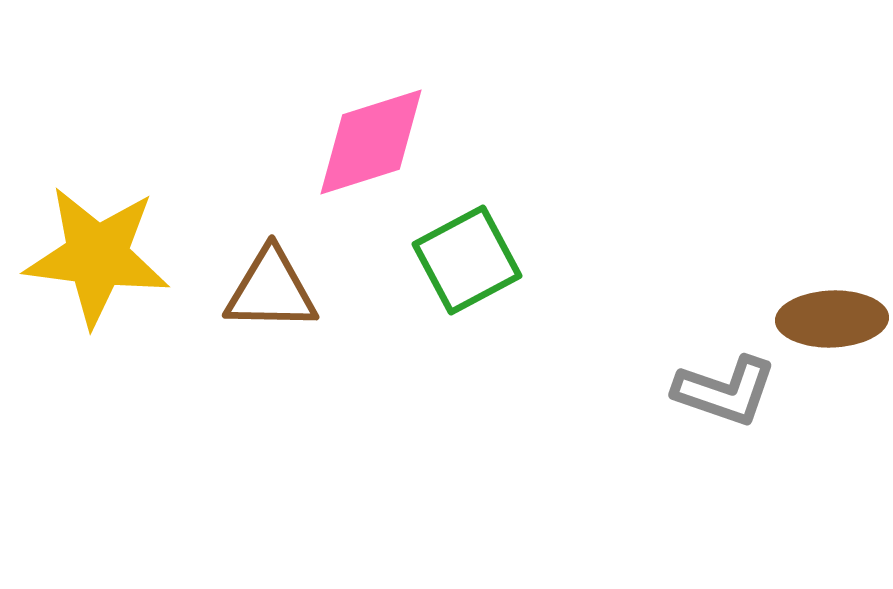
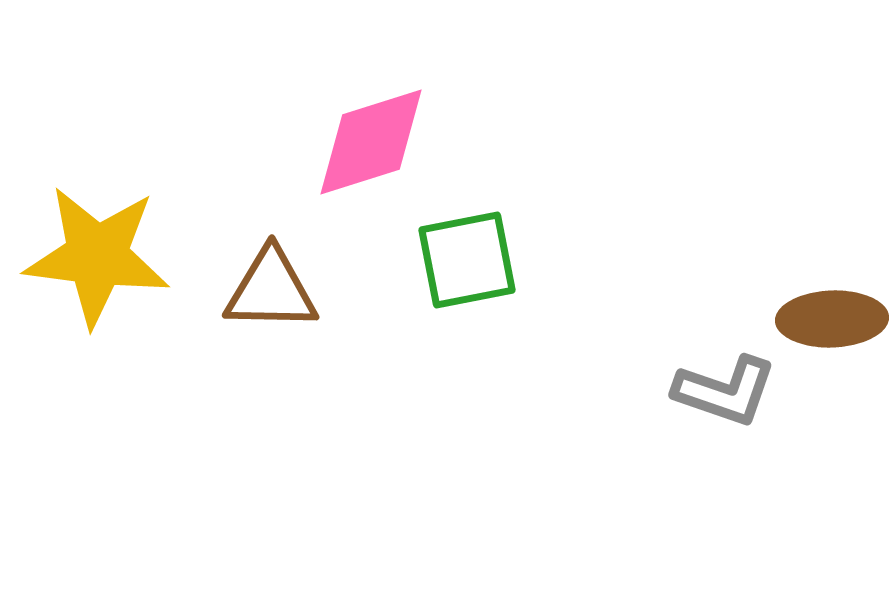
green square: rotated 17 degrees clockwise
